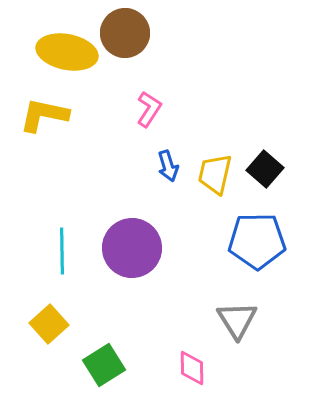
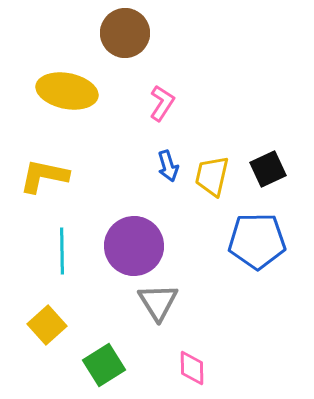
yellow ellipse: moved 39 px down
pink L-shape: moved 13 px right, 6 px up
yellow L-shape: moved 61 px down
black square: moved 3 px right; rotated 24 degrees clockwise
yellow trapezoid: moved 3 px left, 2 px down
purple circle: moved 2 px right, 2 px up
gray triangle: moved 79 px left, 18 px up
yellow square: moved 2 px left, 1 px down
